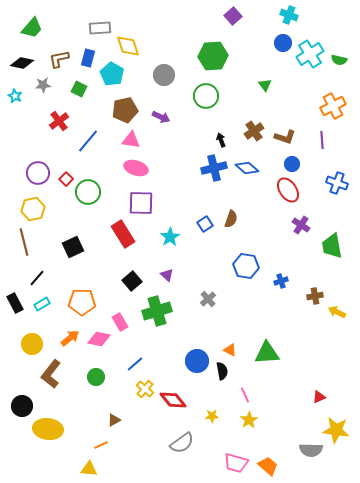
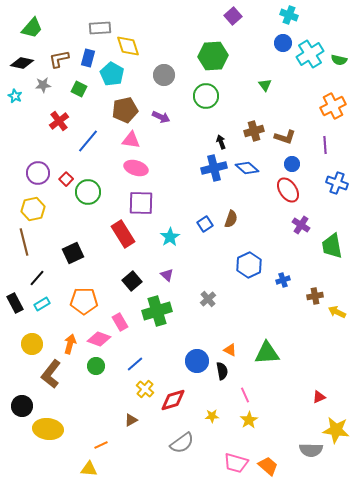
brown cross at (254, 131): rotated 18 degrees clockwise
black arrow at (221, 140): moved 2 px down
purple line at (322, 140): moved 3 px right, 5 px down
black square at (73, 247): moved 6 px down
blue hexagon at (246, 266): moved 3 px right, 1 px up; rotated 25 degrees clockwise
blue cross at (281, 281): moved 2 px right, 1 px up
orange pentagon at (82, 302): moved 2 px right, 1 px up
orange arrow at (70, 338): moved 6 px down; rotated 36 degrees counterclockwise
pink diamond at (99, 339): rotated 10 degrees clockwise
green circle at (96, 377): moved 11 px up
red diamond at (173, 400): rotated 68 degrees counterclockwise
brown triangle at (114, 420): moved 17 px right
